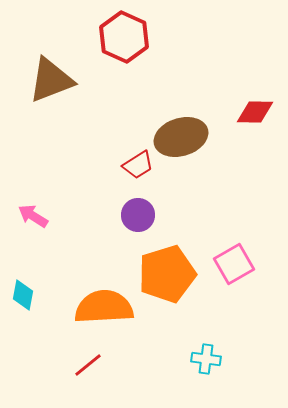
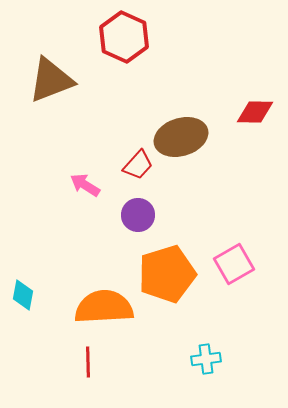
red trapezoid: rotated 16 degrees counterclockwise
pink arrow: moved 52 px right, 31 px up
cyan cross: rotated 16 degrees counterclockwise
red line: moved 3 px up; rotated 52 degrees counterclockwise
